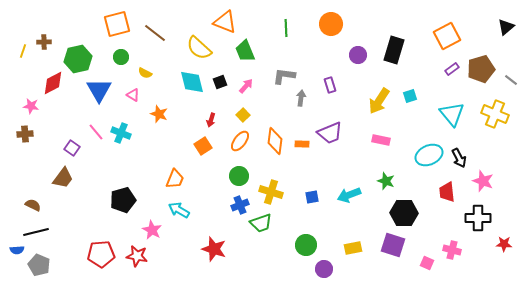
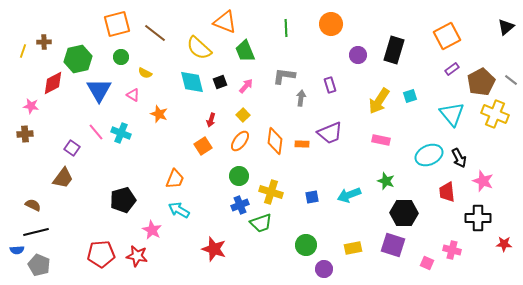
brown pentagon at (481, 69): moved 13 px down; rotated 12 degrees counterclockwise
